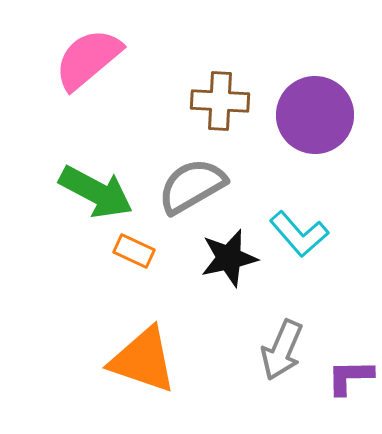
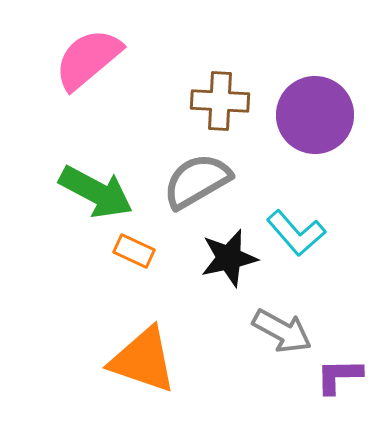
gray semicircle: moved 5 px right, 5 px up
cyan L-shape: moved 3 px left, 1 px up
gray arrow: moved 19 px up; rotated 84 degrees counterclockwise
purple L-shape: moved 11 px left, 1 px up
